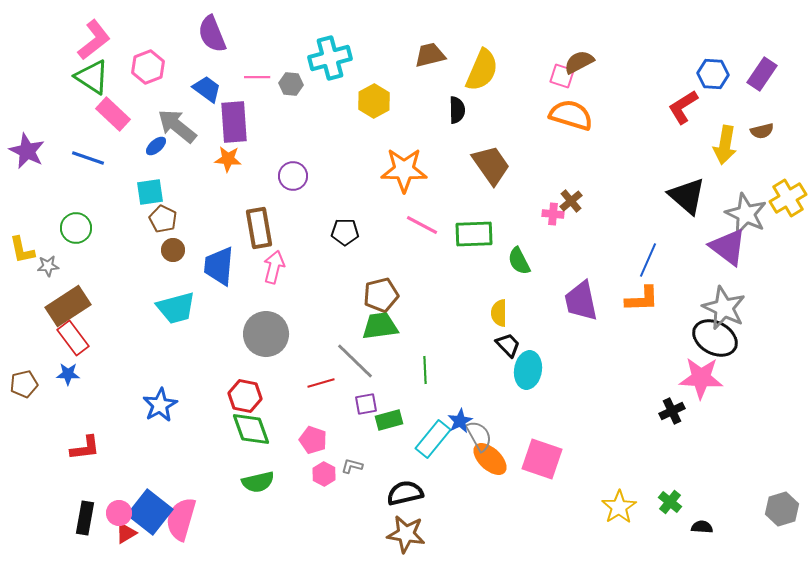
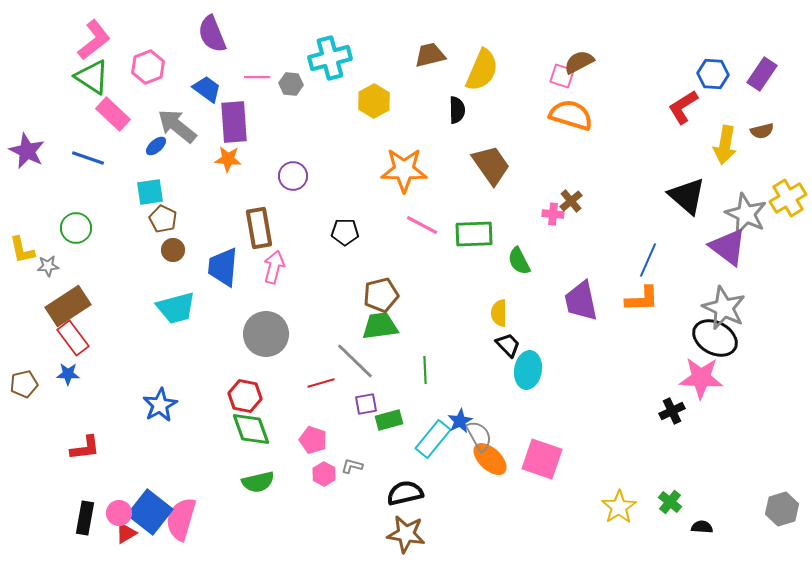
blue trapezoid at (219, 266): moved 4 px right, 1 px down
